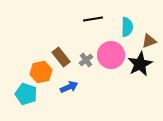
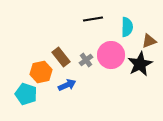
blue arrow: moved 2 px left, 2 px up
